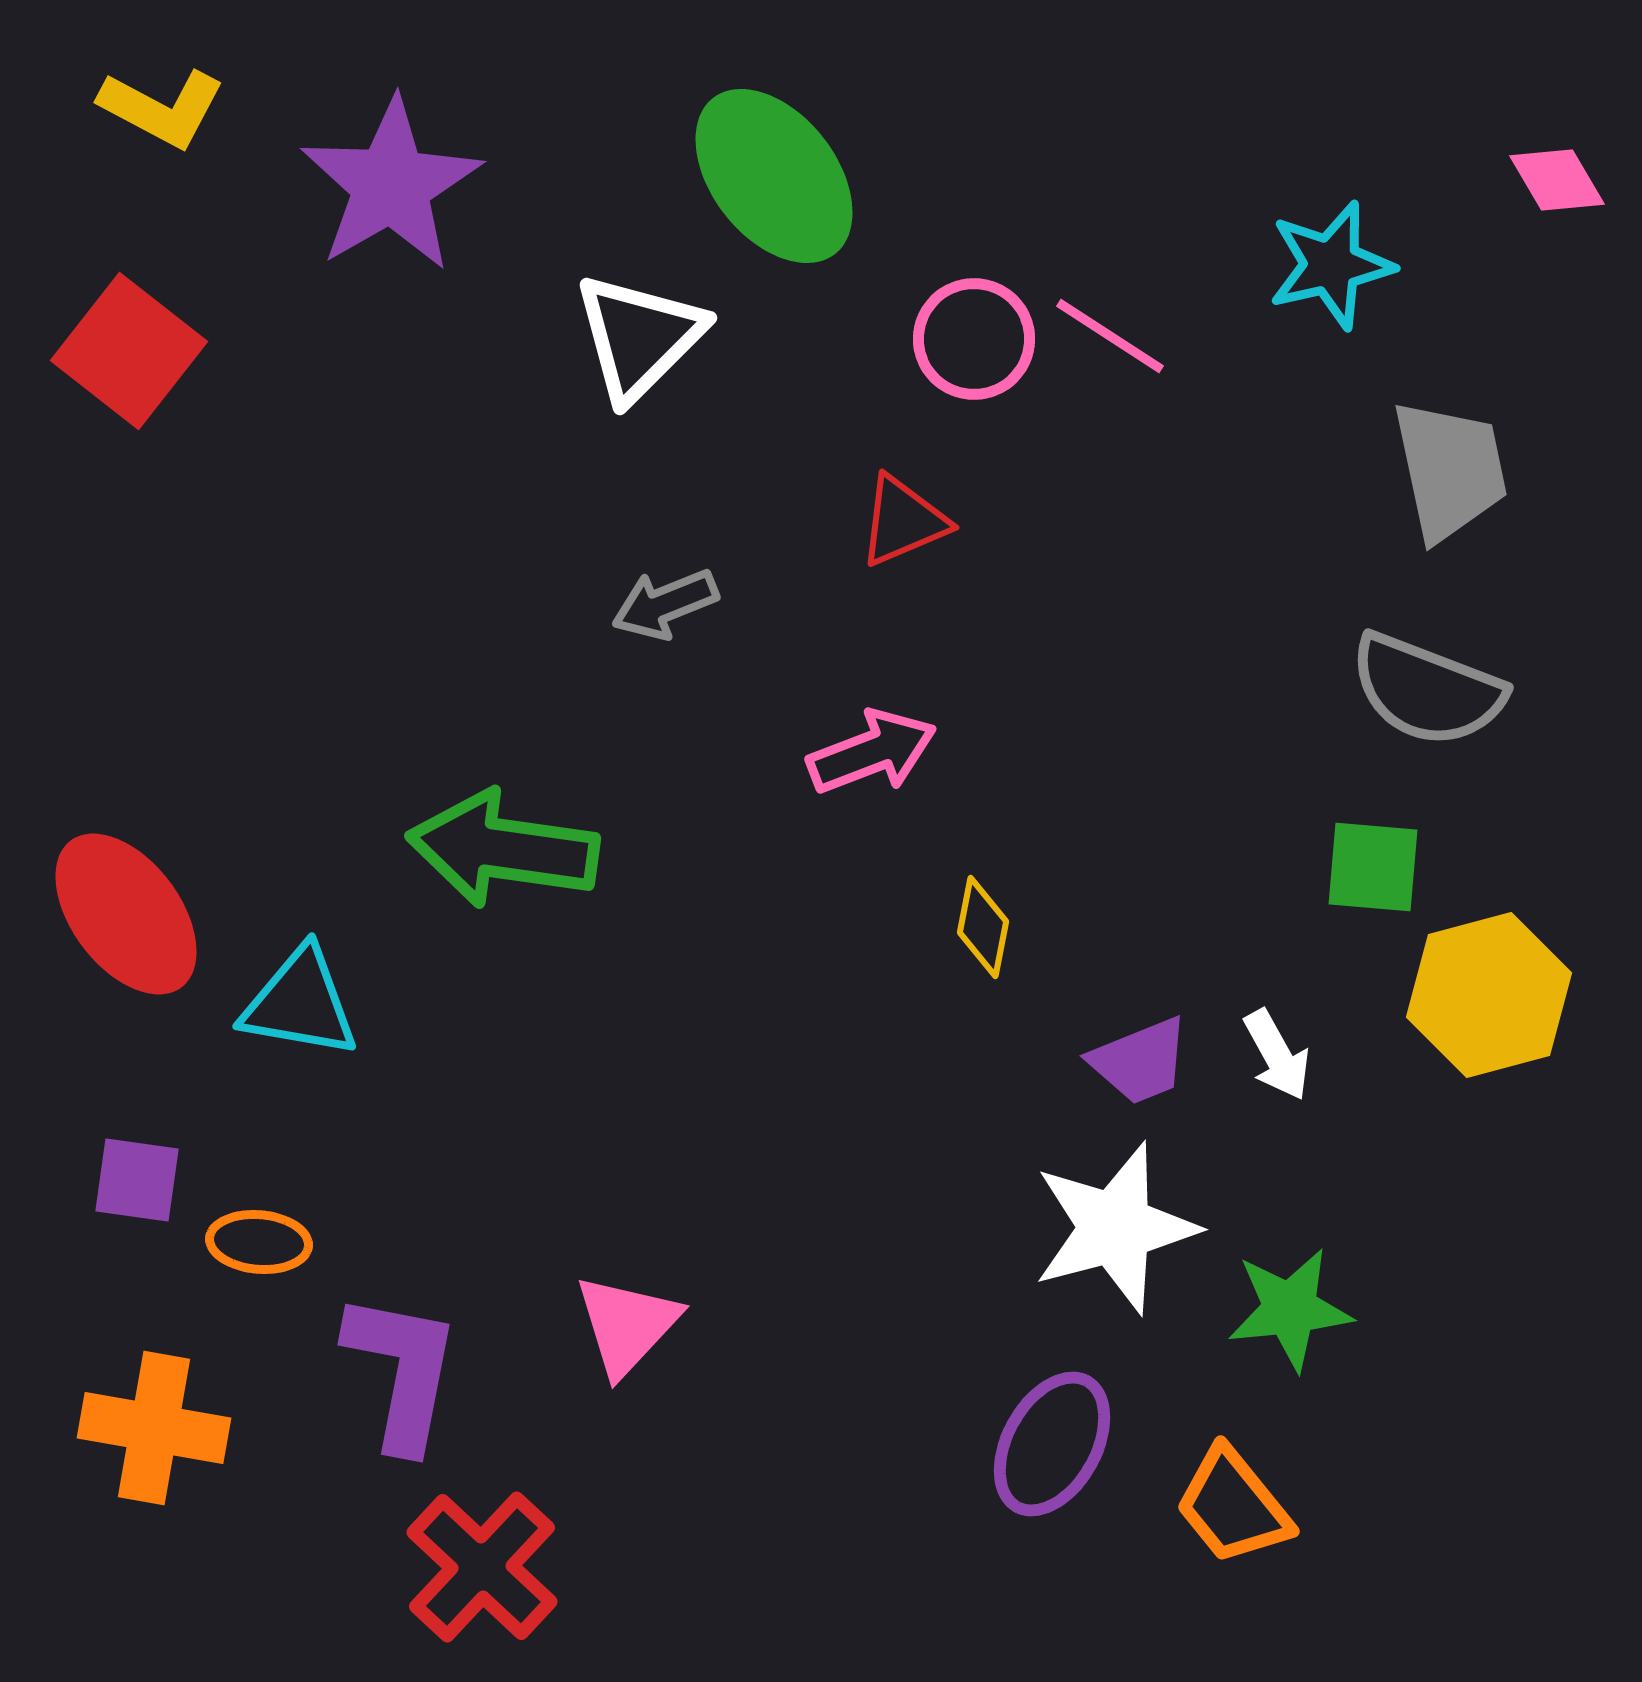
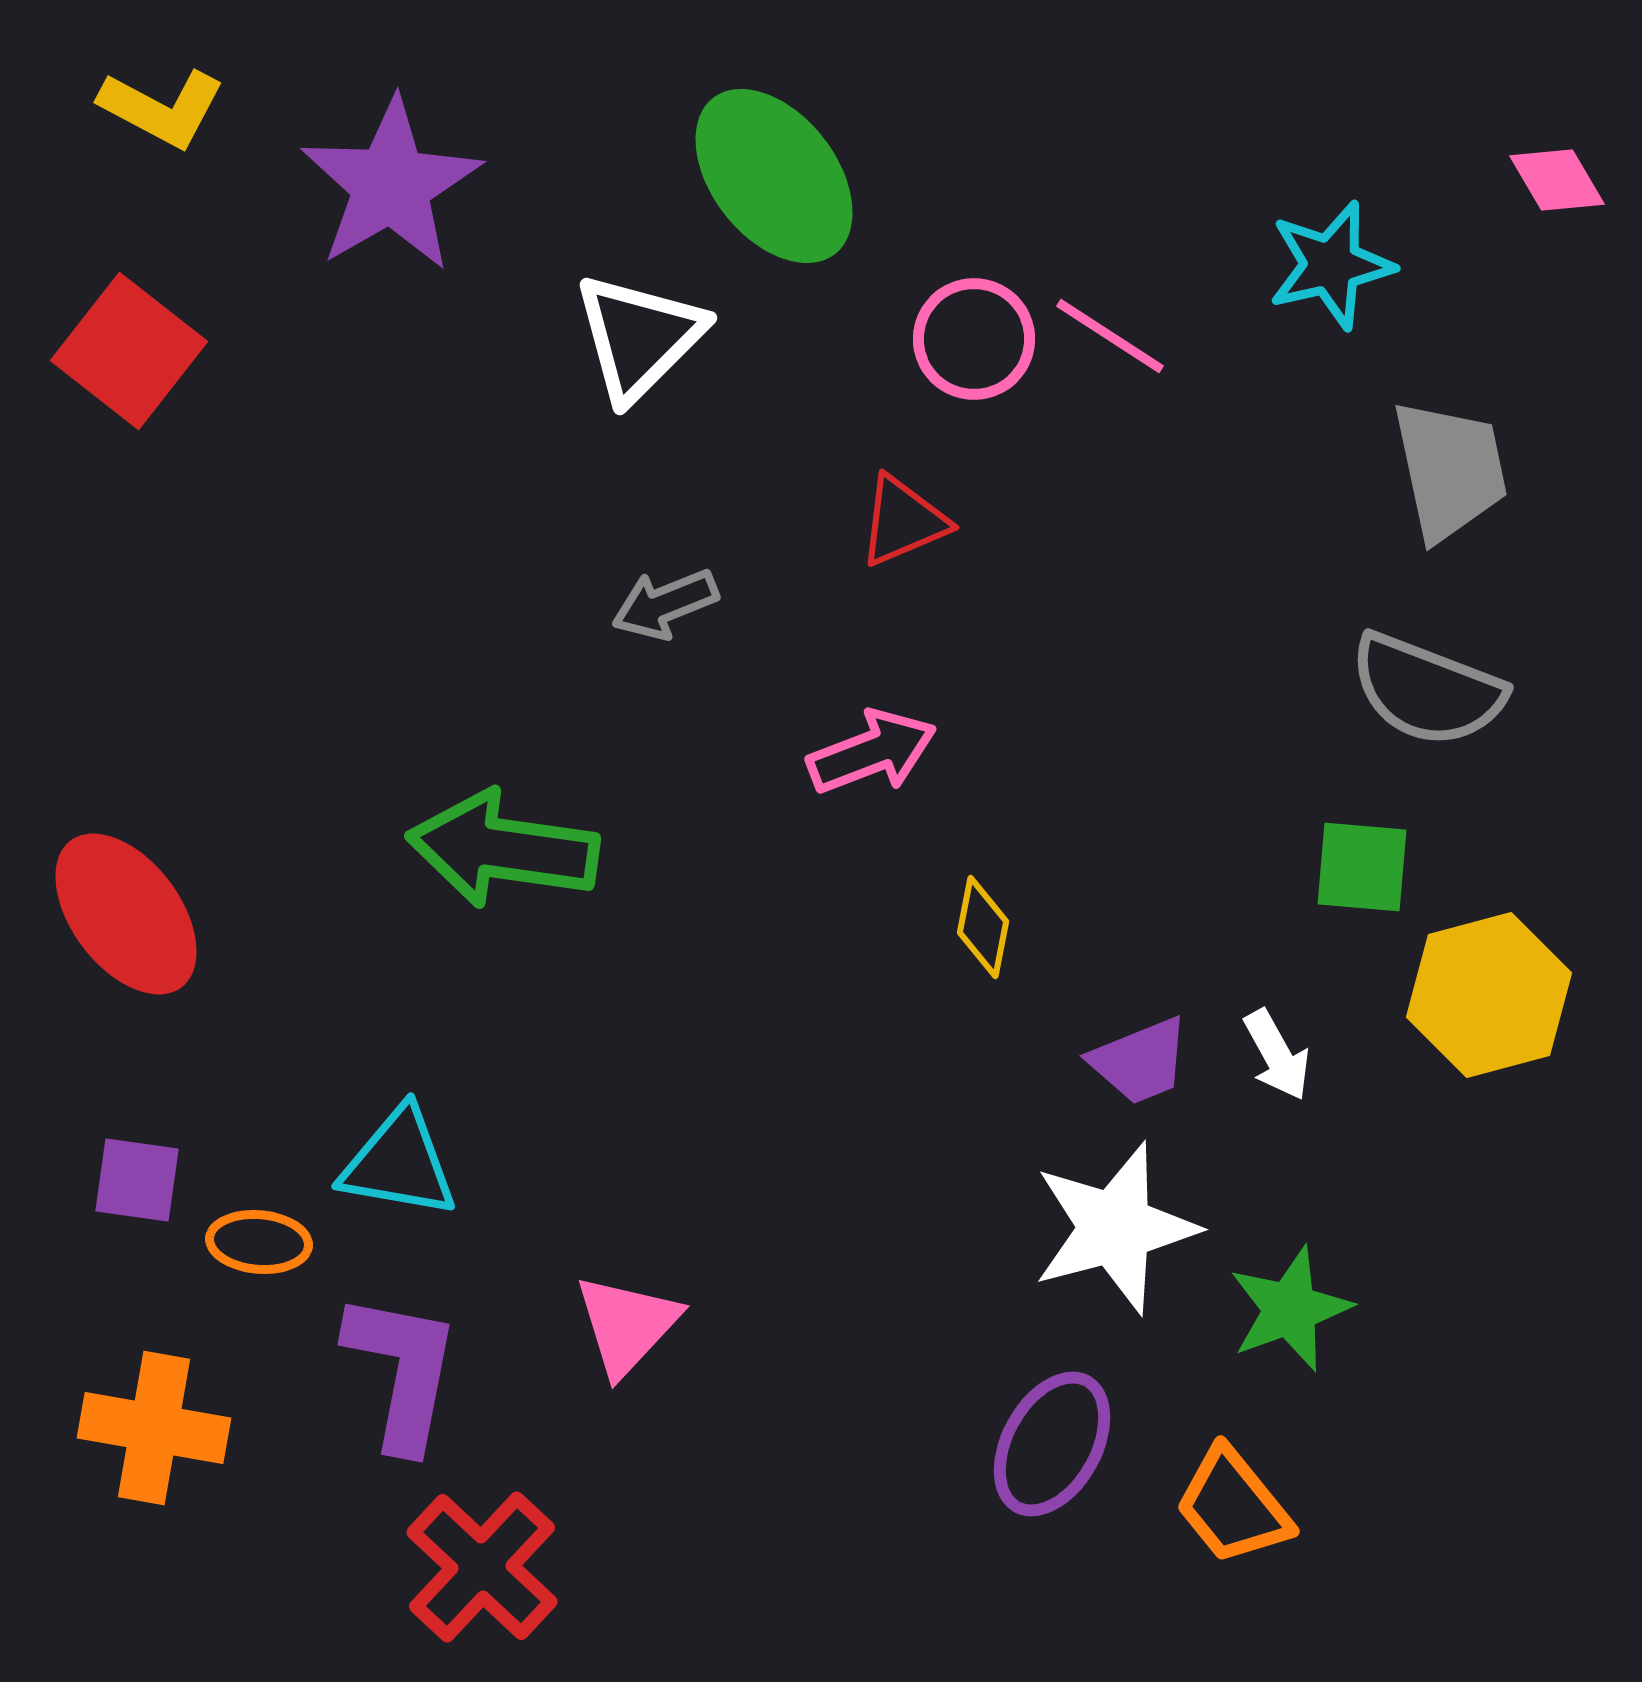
green square: moved 11 px left
cyan triangle: moved 99 px right, 160 px down
green star: rotated 14 degrees counterclockwise
